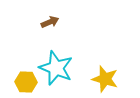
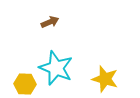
yellow hexagon: moved 1 px left, 2 px down
